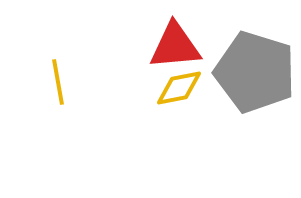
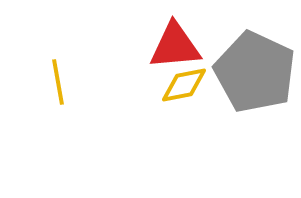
gray pentagon: rotated 8 degrees clockwise
yellow diamond: moved 5 px right, 3 px up
